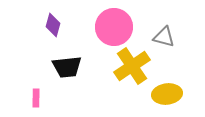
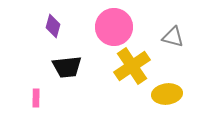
purple diamond: moved 1 px down
gray triangle: moved 9 px right
